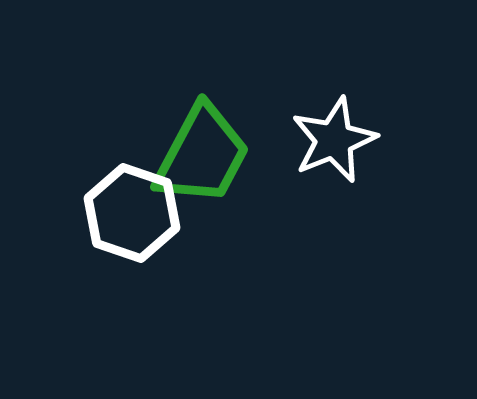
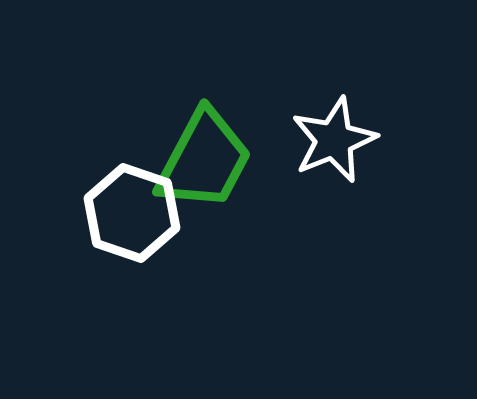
green trapezoid: moved 2 px right, 5 px down
